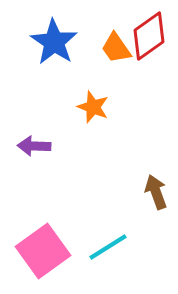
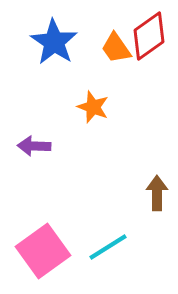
brown arrow: moved 1 px right, 1 px down; rotated 20 degrees clockwise
